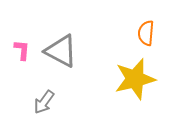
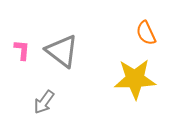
orange semicircle: rotated 30 degrees counterclockwise
gray triangle: moved 1 px right; rotated 9 degrees clockwise
yellow star: rotated 12 degrees clockwise
